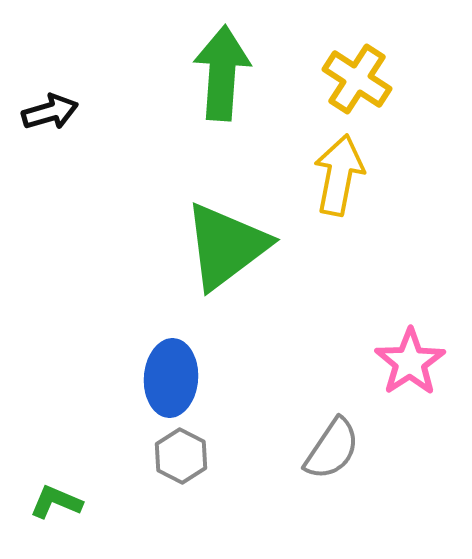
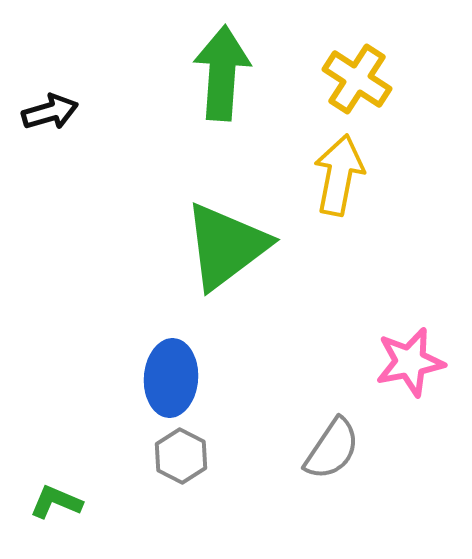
pink star: rotated 22 degrees clockwise
